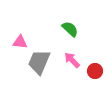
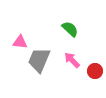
gray trapezoid: moved 2 px up
